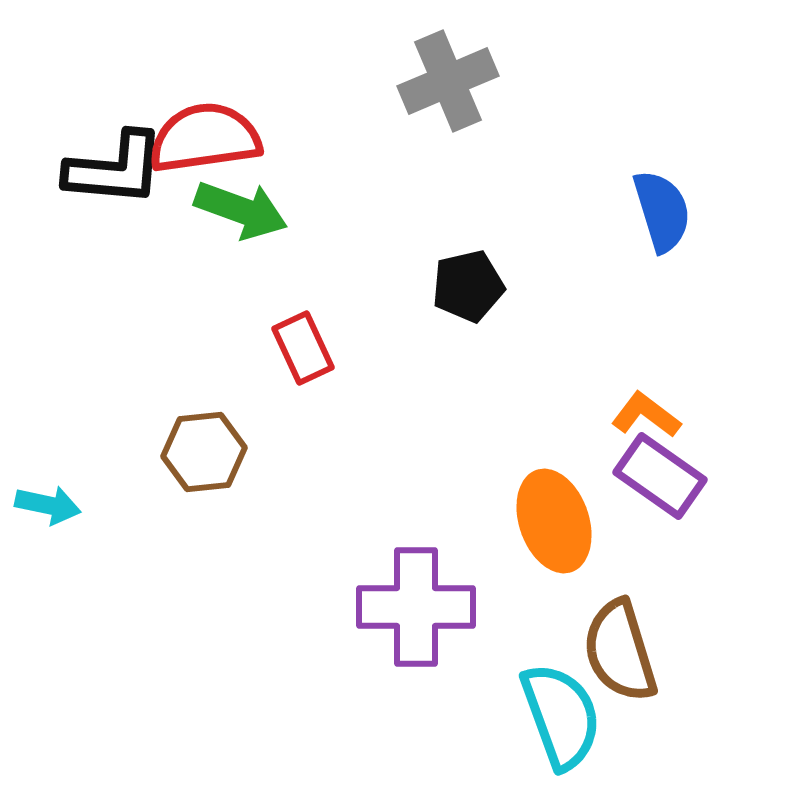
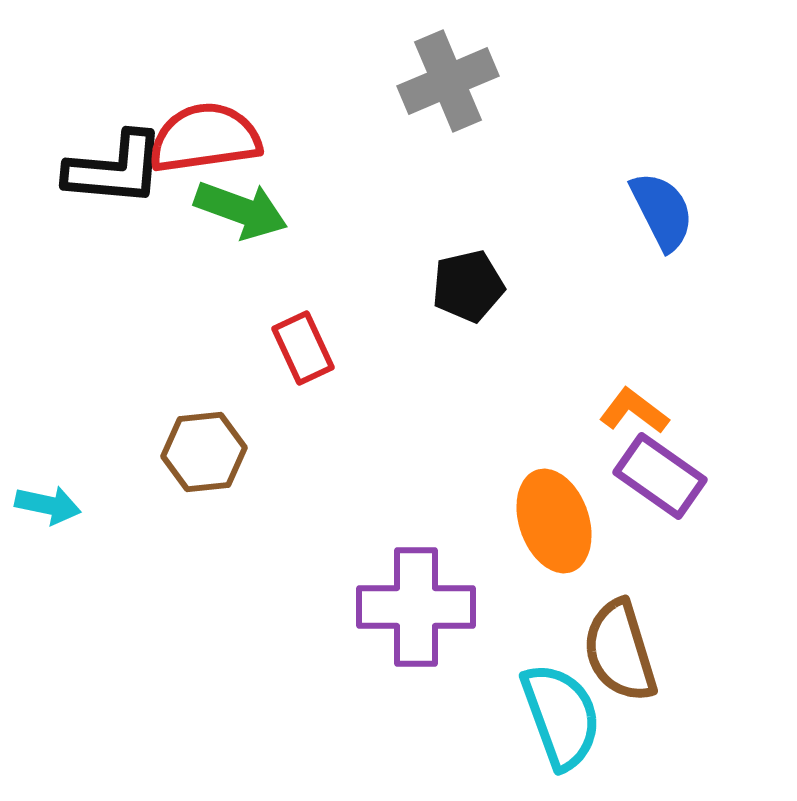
blue semicircle: rotated 10 degrees counterclockwise
orange L-shape: moved 12 px left, 4 px up
